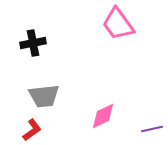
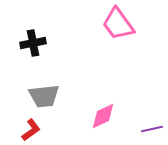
red L-shape: moved 1 px left
